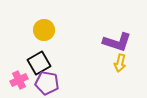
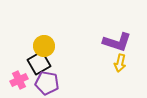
yellow circle: moved 16 px down
